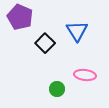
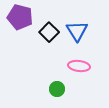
purple pentagon: rotated 10 degrees counterclockwise
black square: moved 4 px right, 11 px up
pink ellipse: moved 6 px left, 9 px up
